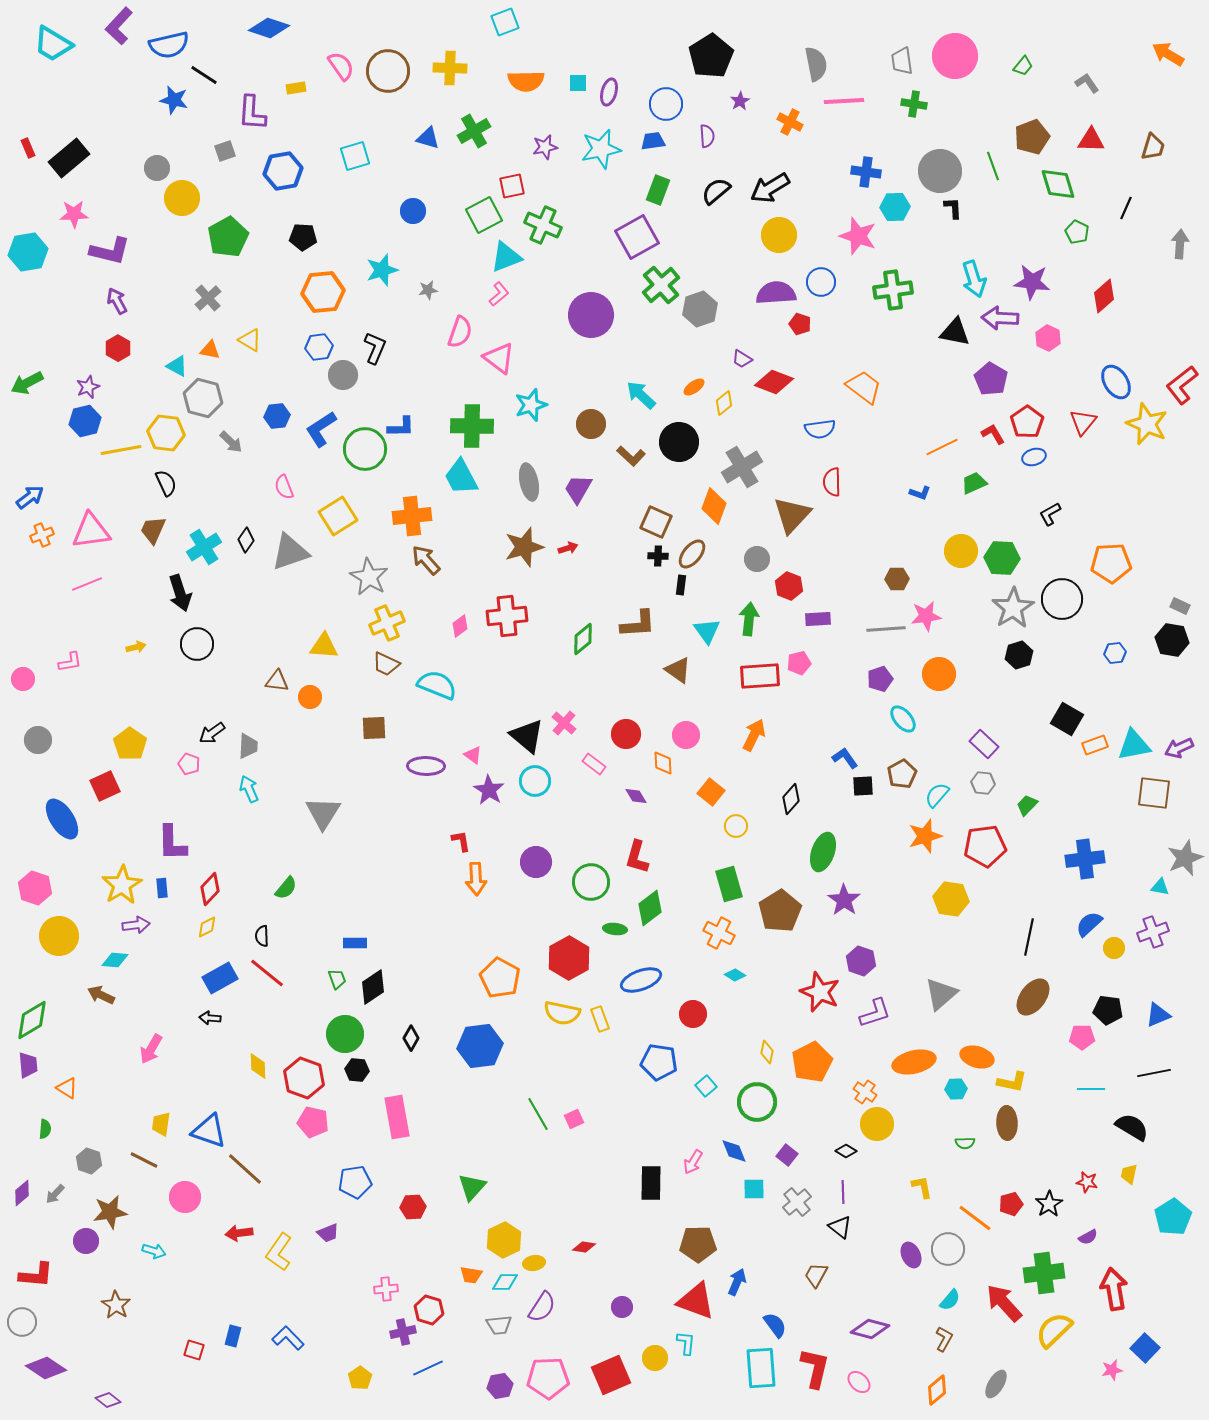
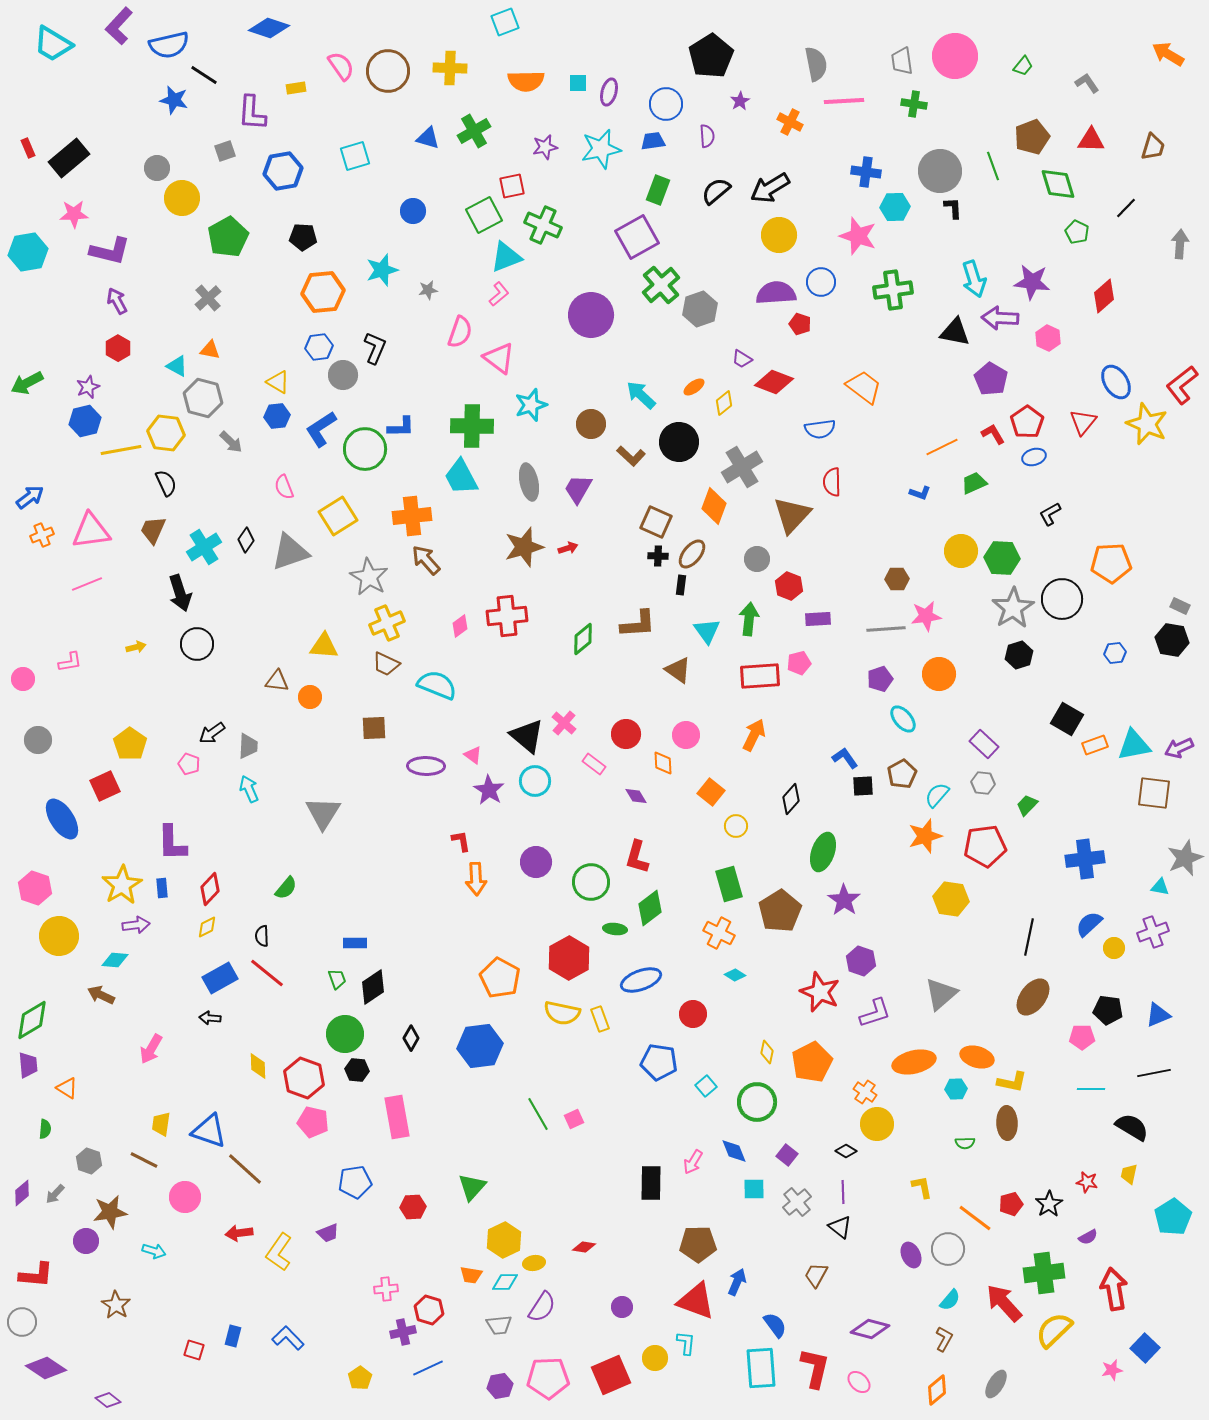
black line at (1126, 208): rotated 20 degrees clockwise
yellow triangle at (250, 340): moved 28 px right, 42 px down
